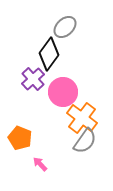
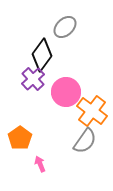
black diamond: moved 7 px left, 1 px down
pink circle: moved 3 px right
orange cross: moved 10 px right, 7 px up
orange pentagon: rotated 15 degrees clockwise
pink arrow: rotated 21 degrees clockwise
